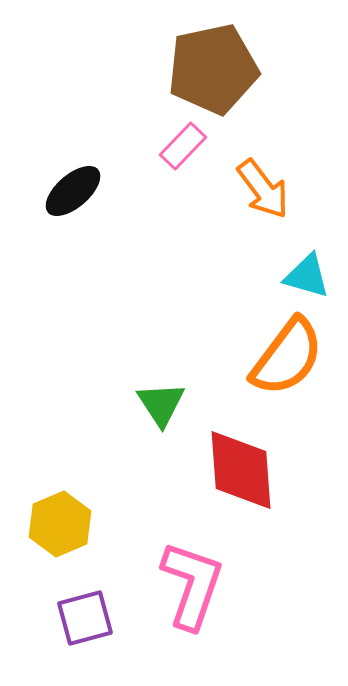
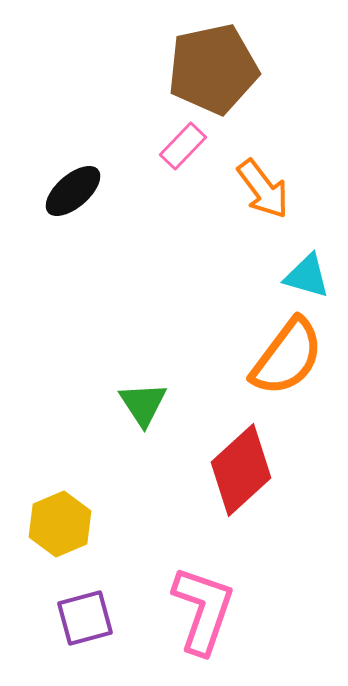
green triangle: moved 18 px left
red diamond: rotated 52 degrees clockwise
pink L-shape: moved 11 px right, 25 px down
